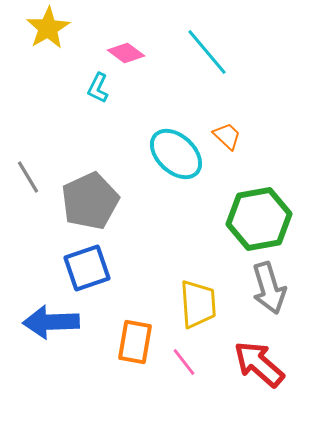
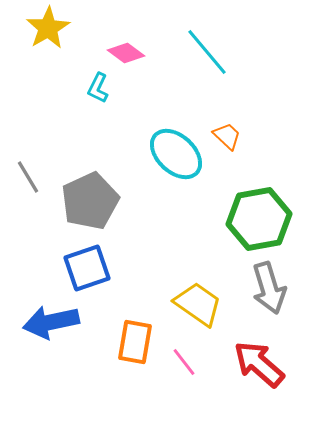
yellow trapezoid: rotated 51 degrees counterclockwise
blue arrow: rotated 10 degrees counterclockwise
